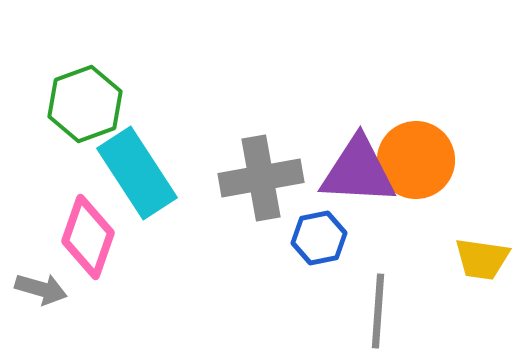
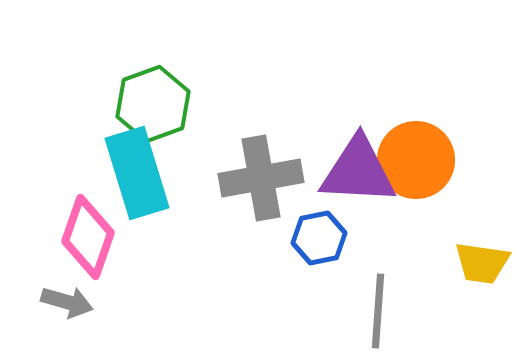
green hexagon: moved 68 px right
cyan rectangle: rotated 16 degrees clockwise
yellow trapezoid: moved 4 px down
gray arrow: moved 26 px right, 13 px down
